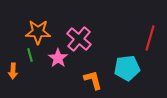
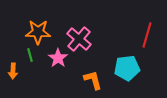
red line: moved 3 px left, 3 px up
